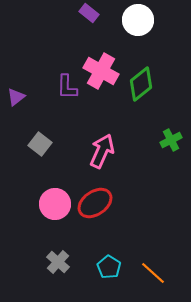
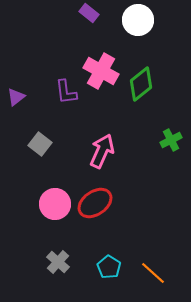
purple L-shape: moved 1 px left, 5 px down; rotated 8 degrees counterclockwise
